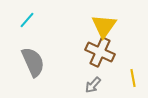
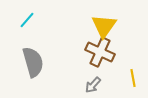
gray semicircle: rotated 8 degrees clockwise
